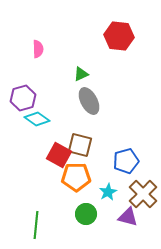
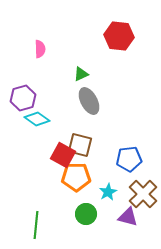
pink semicircle: moved 2 px right
red square: moved 4 px right
blue pentagon: moved 3 px right, 2 px up; rotated 10 degrees clockwise
